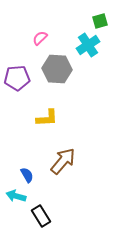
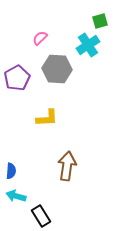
purple pentagon: rotated 25 degrees counterclockwise
brown arrow: moved 4 px right, 5 px down; rotated 32 degrees counterclockwise
blue semicircle: moved 16 px left, 4 px up; rotated 35 degrees clockwise
